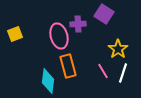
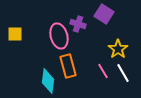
purple cross: rotated 21 degrees clockwise
yellow square: rotated 21 degrees clockwise
white line: rotated 48 degrees counterclockwise
